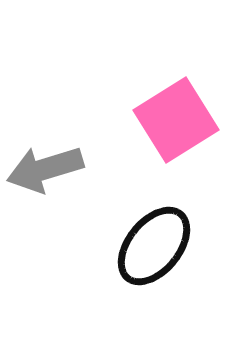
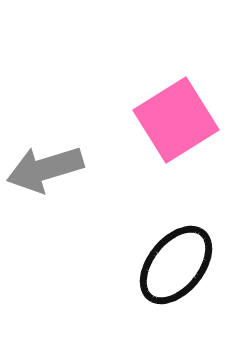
black ellipse: moved 22 px right, 19 px down
